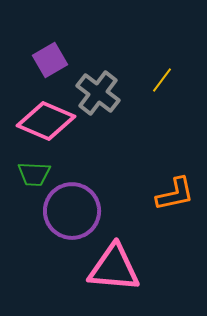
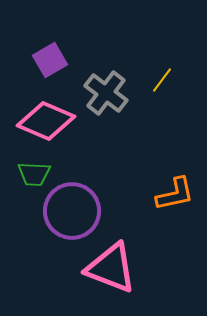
gray cross: moved 8 px right
pink triangle: moved 3 px left; rotated 16 degrees clockwise
